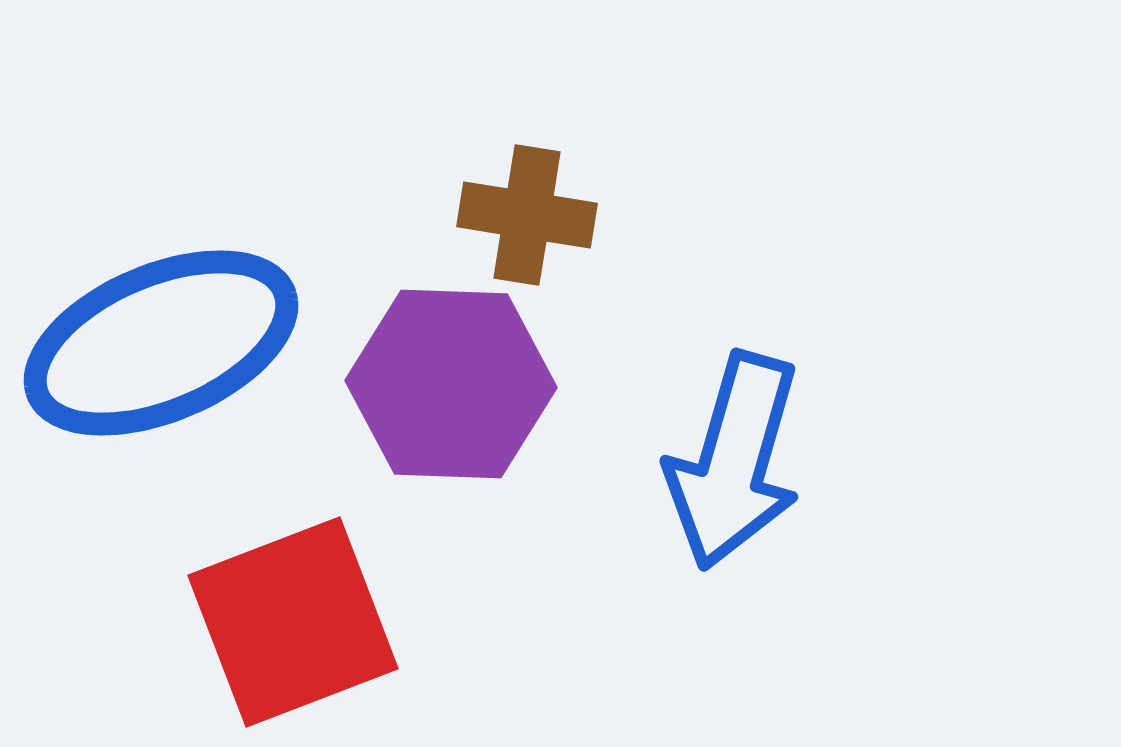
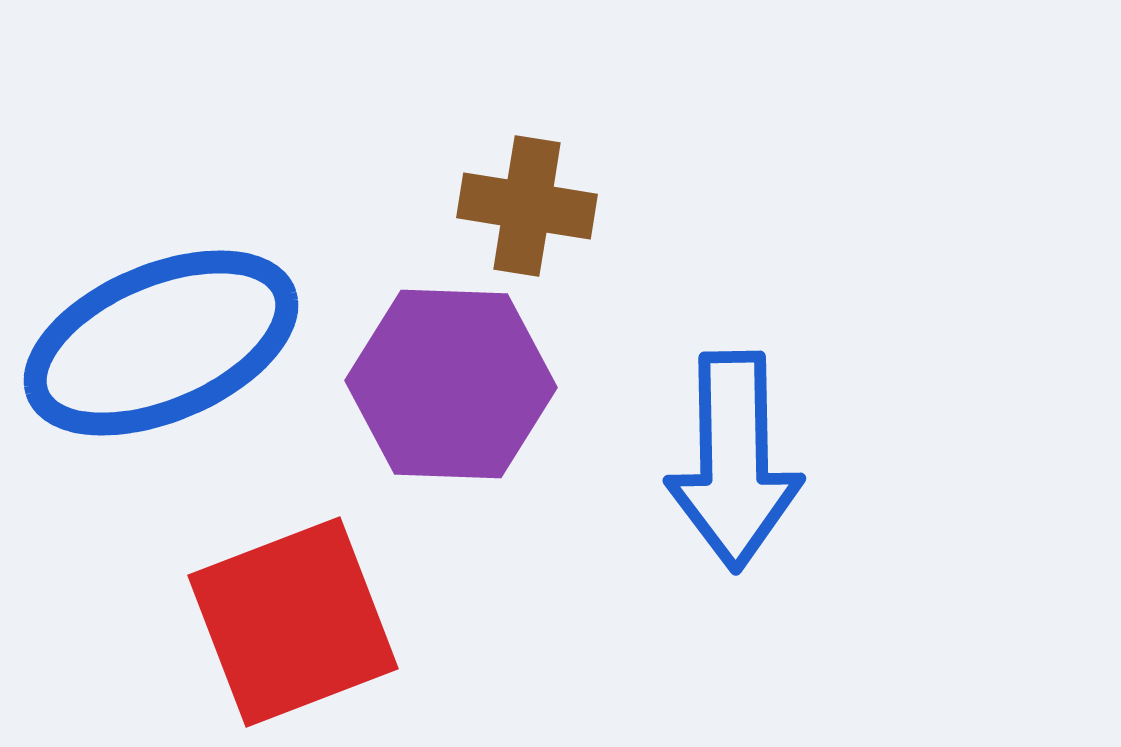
brown cross: moved 9 px up
blue arrow: rotated 17 degrees counterclockwise
